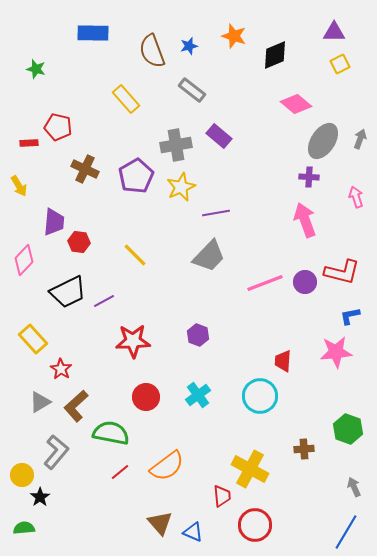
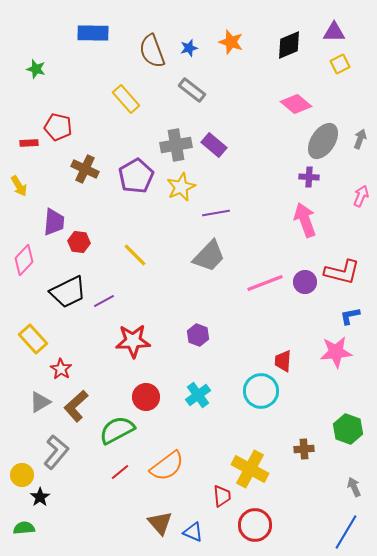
orange star at (234, 36): moved 3 px left, 6 px down
blue star at (189, 46): moved 2 px down
black diamond at (275, 55): moved 14 px right, 10 px up
purple rectangle at (219, 136): moved 5 px left, 9 px down
pink arrow at (356, 197): moved 5 px right, 1 px up; rotated 40 degrees clockwise
cyan circle at (260, 396): moved 1 px right, 5 px up
green semicircle at (111, 433): moved 6 px right, 3 px up; rotated 39 degrees counterclockwise
